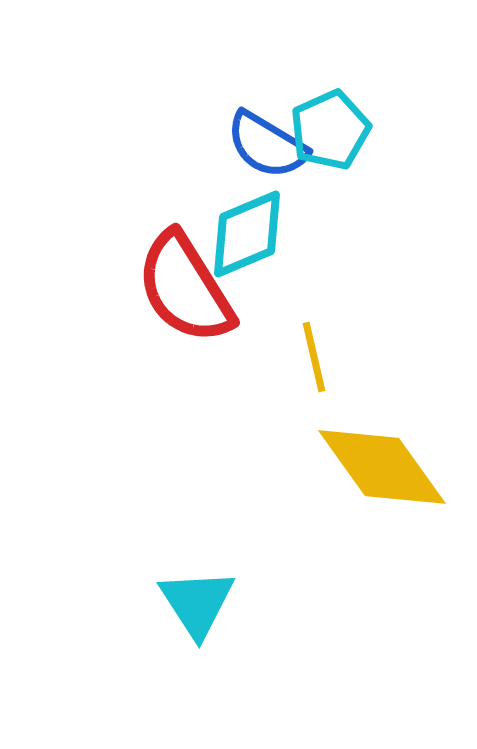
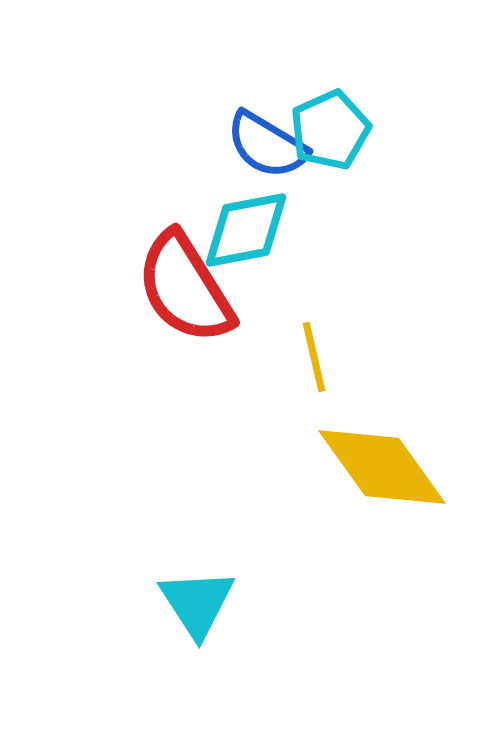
cyan diamond: moved 1 px left, 4 px up; rotated 12 degrees clockwise
